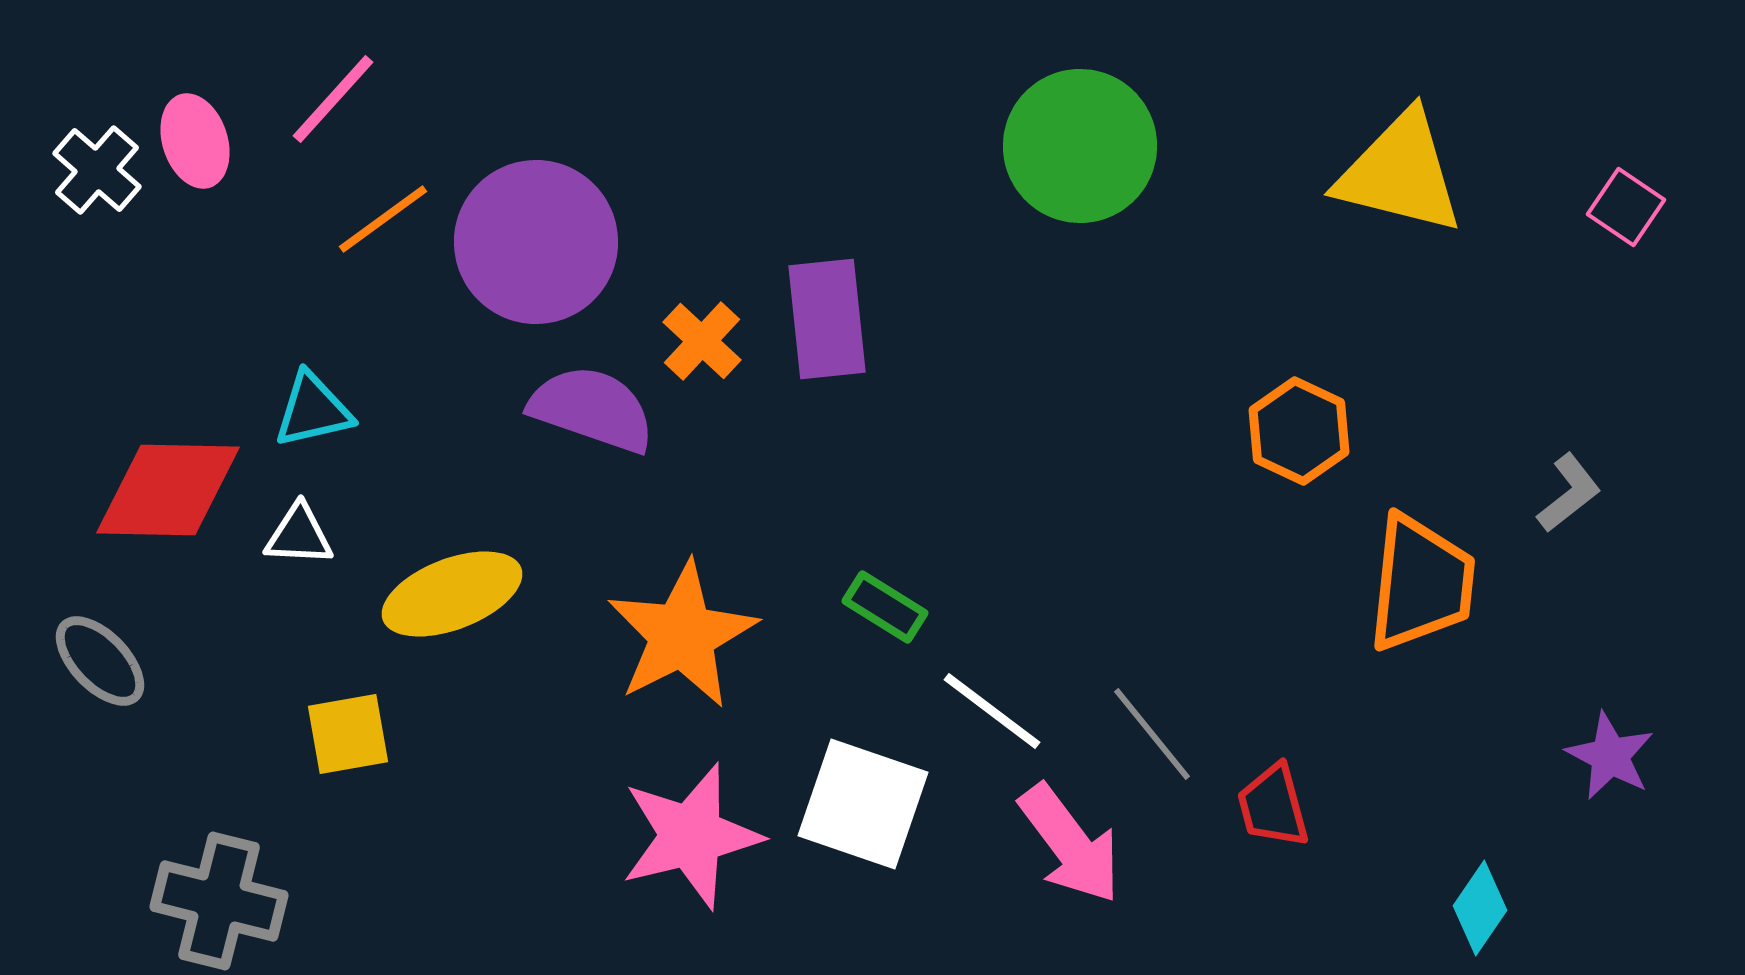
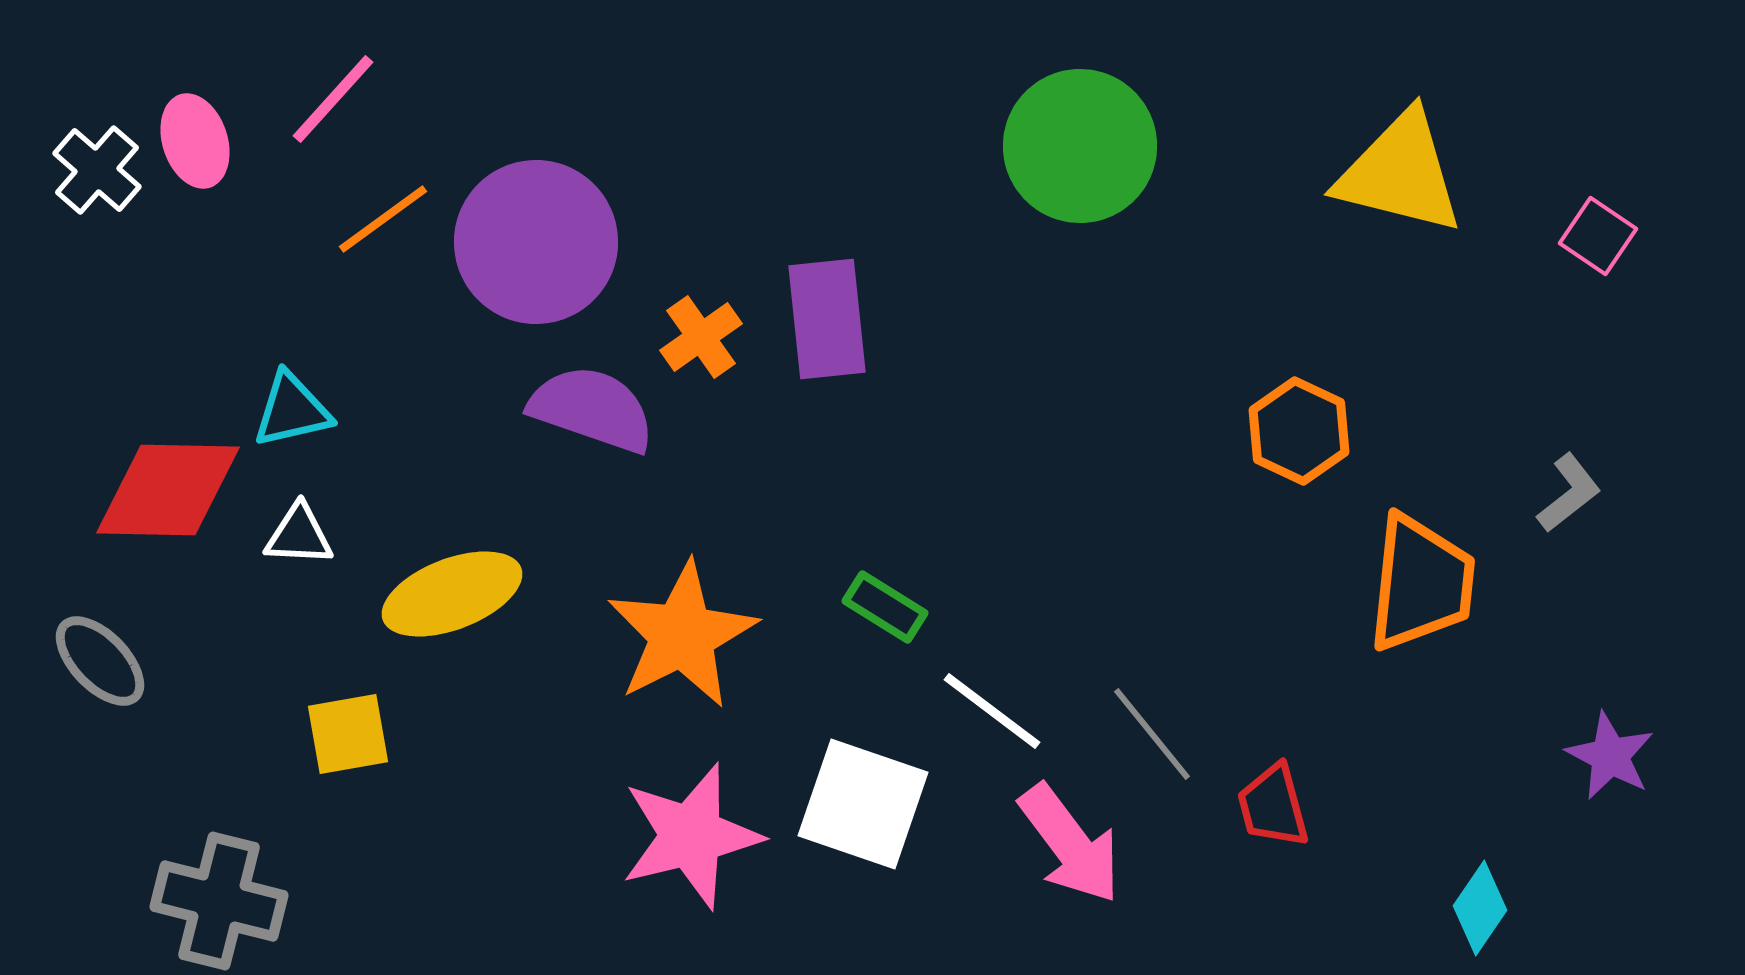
pink square: moved 28 px left, 29 px down
orange cross: moved 1 px left, 4 px up; rotated 12 degrees clockwise
cyan triangle: moved 21 px left
